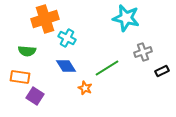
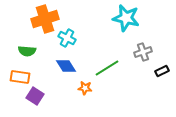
orange star: rotated 16 degrees counterclockwise
